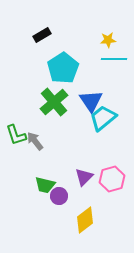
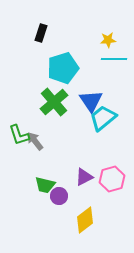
black rectangle: moved 1 px left, 2 px up; rotated 42 degrees counterclockwise
cyan pentagon: rotated 16 degrees clockwise
green L-shape: moved 3 px right
purple triangle: rotated 18 degrees clockwise
